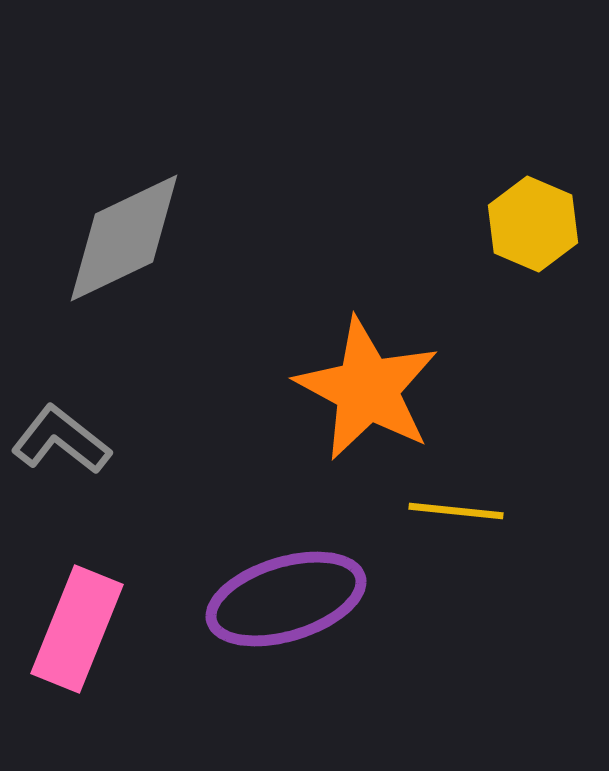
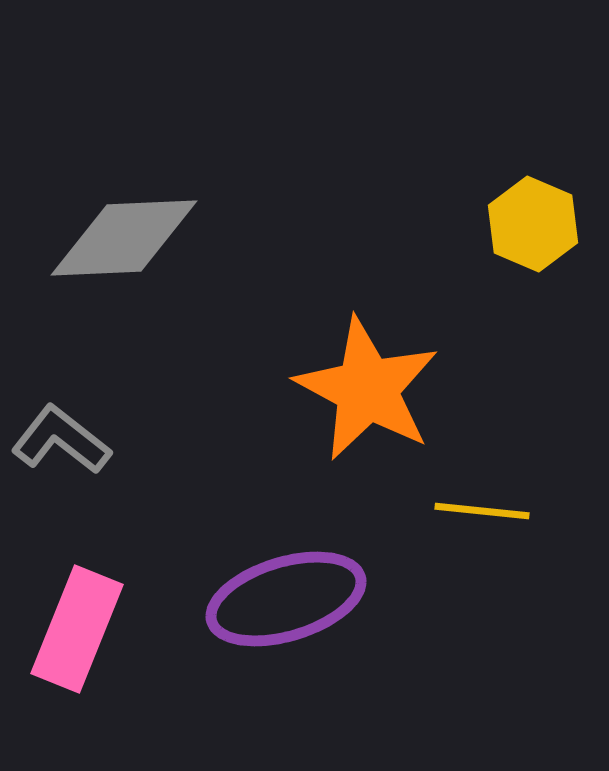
gray diamond: rotated 23 degrees clockwise
yellow line: moved 26 px right
